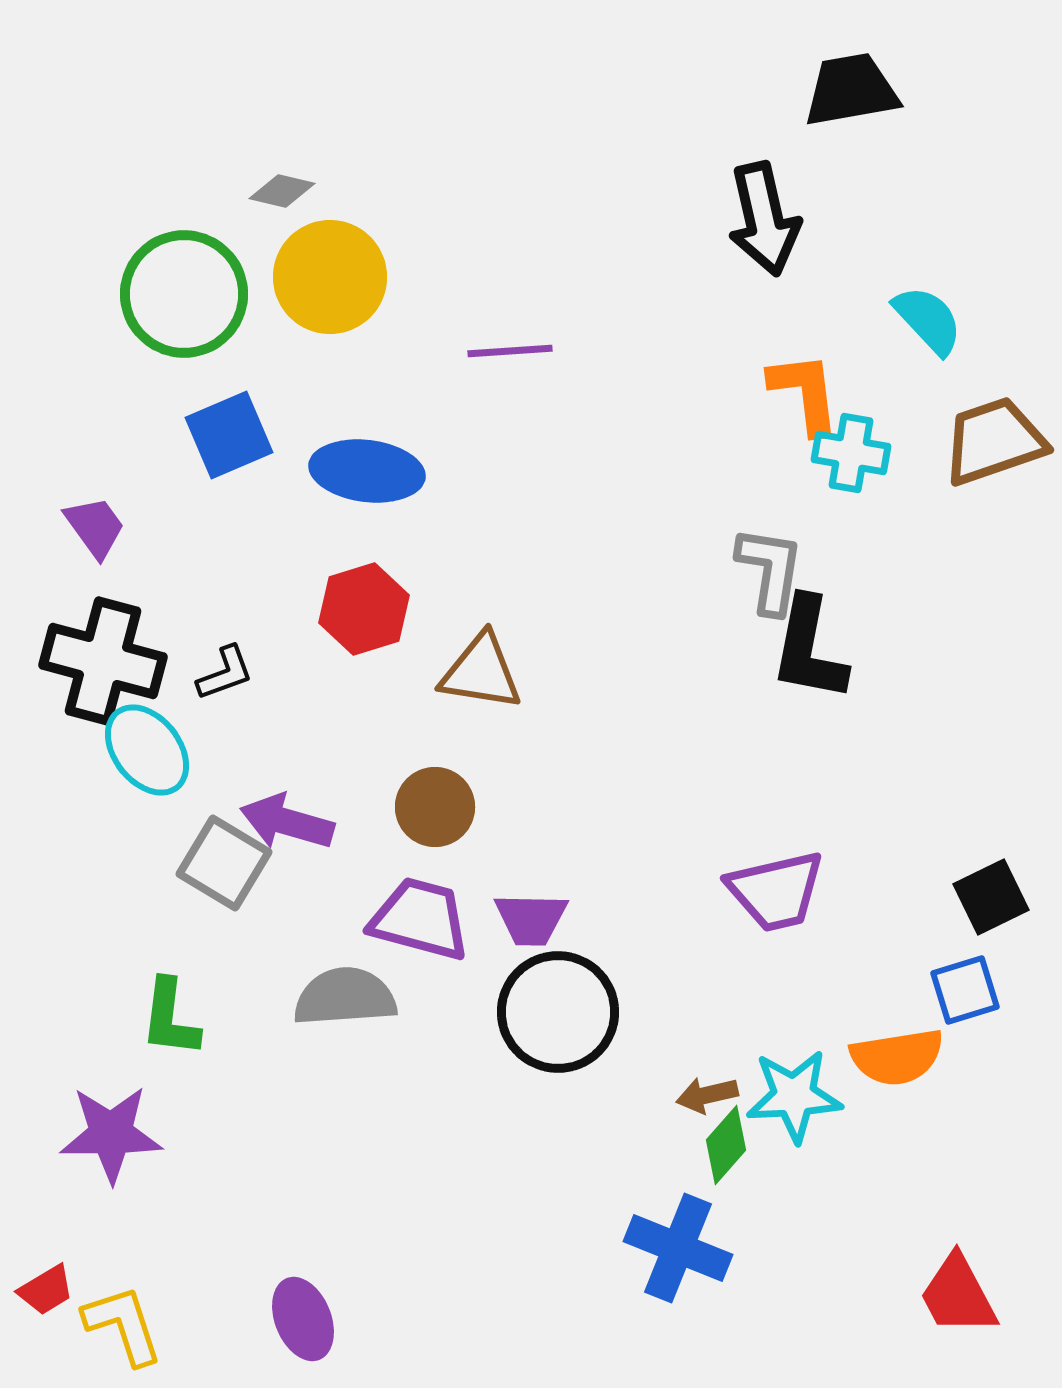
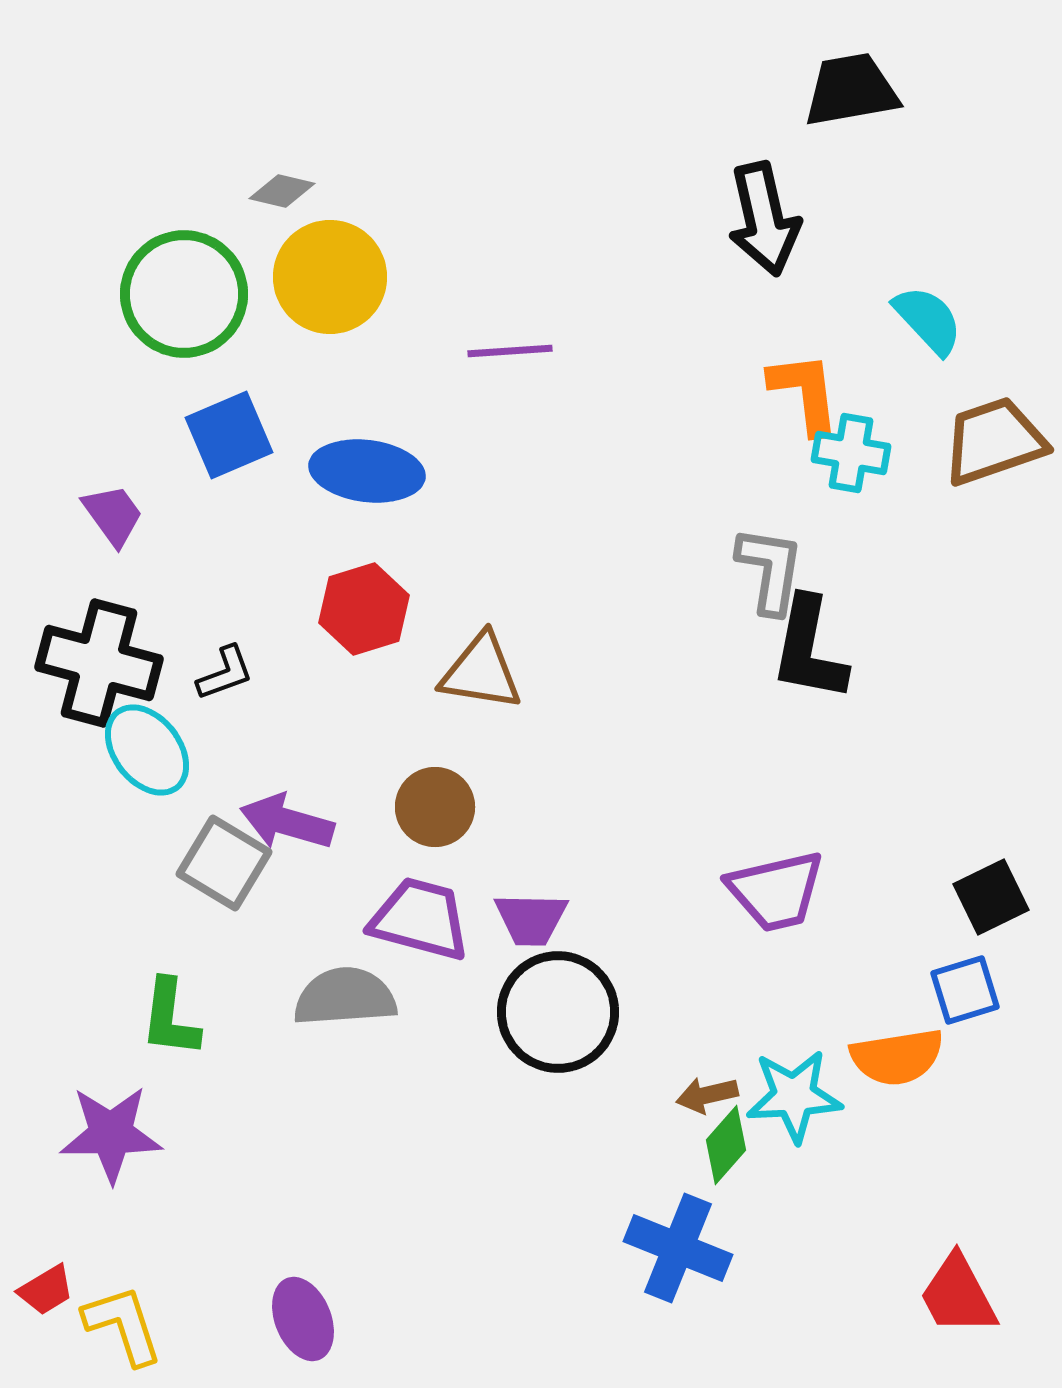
purple trapezoid at (95, 527): moved 18 px right, 12 px up
black cross at (103, 661): moved 4 px left, 2 px down
